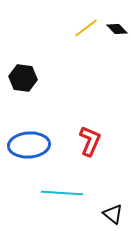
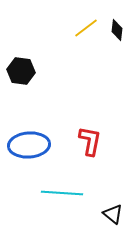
black diamond: moved 1 px down; rotated 50 degrees clockwise
black hexagon: moved 2 px left, 7 px up
red L-shape: rotated 12 degrees counterclockwise
